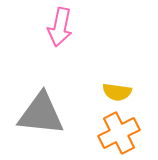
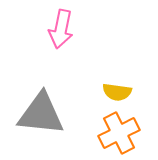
pink arrow: moved 1 px right, 2 px down
